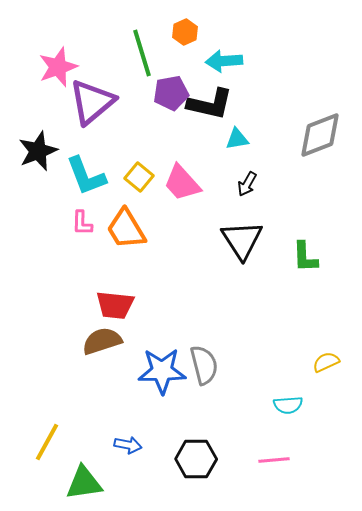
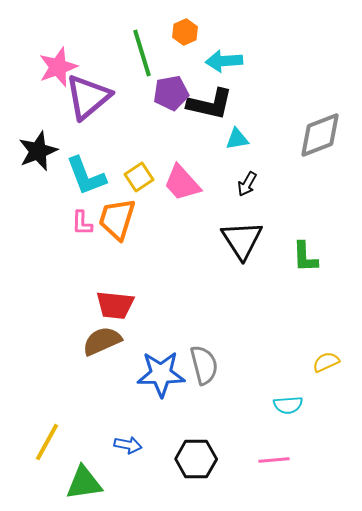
purple triangle: moved 4 px left, 5 px up
yellow square: rotated 16 degrees clockwise
orange trapezoid: moved 9 px left, 10 px up; rotated 48 degrees clockwise
brown semicircle: rotated 6 degrees counterclockwise
blue star: moved 1 px left, 3 px down
